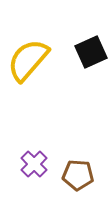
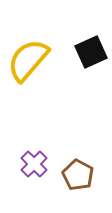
brown pentagon: rotated 24 degrees clockwise
